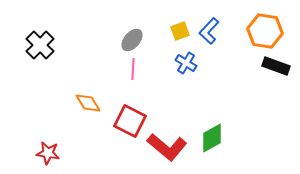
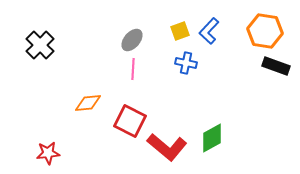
blue cross: rotated 20 degrees counterclockwise
orange diamond: rotated 64 degrees counterclockwise
red star: rotated 15 degrees counterclockwise
